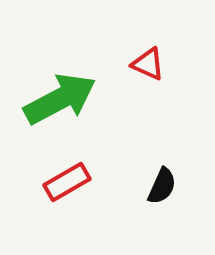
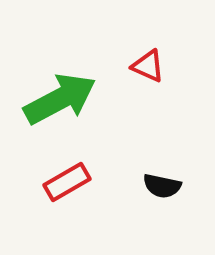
red triangle: moved 2 px down
black semicircle: rotated 78 degrees clockwise
